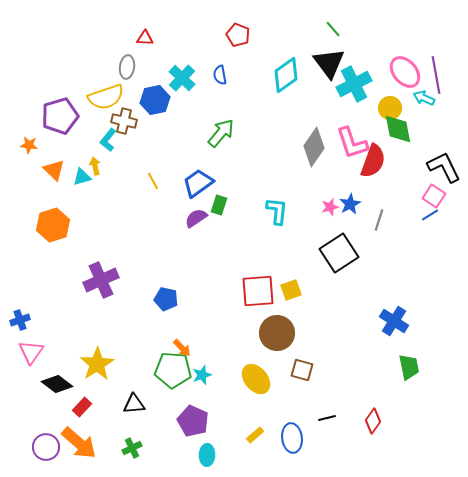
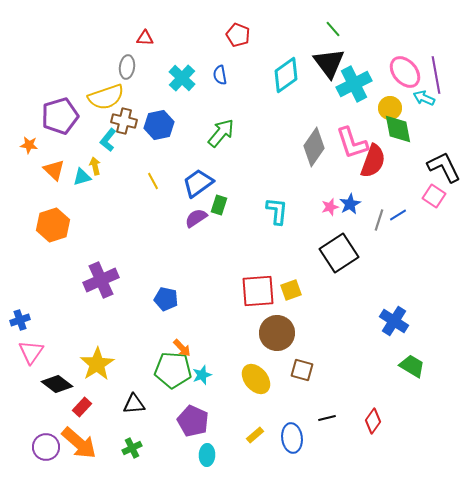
blue hexagon at (155, 100): moved 4 px right, 25 px down
blue line at (430, 215): moved 32 px left
green trapezoid at (409, 367): moved 3 px right, 1 px up; rotated 48 degrees counterclockwise
